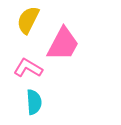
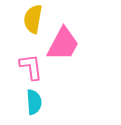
yellow semicircle: moved 5 px right, 1 px up; rotated 16 degrees counterclockwise
pink L-shape: moved 3 px right, 1 px up; rotated 52 degrees clockwise
